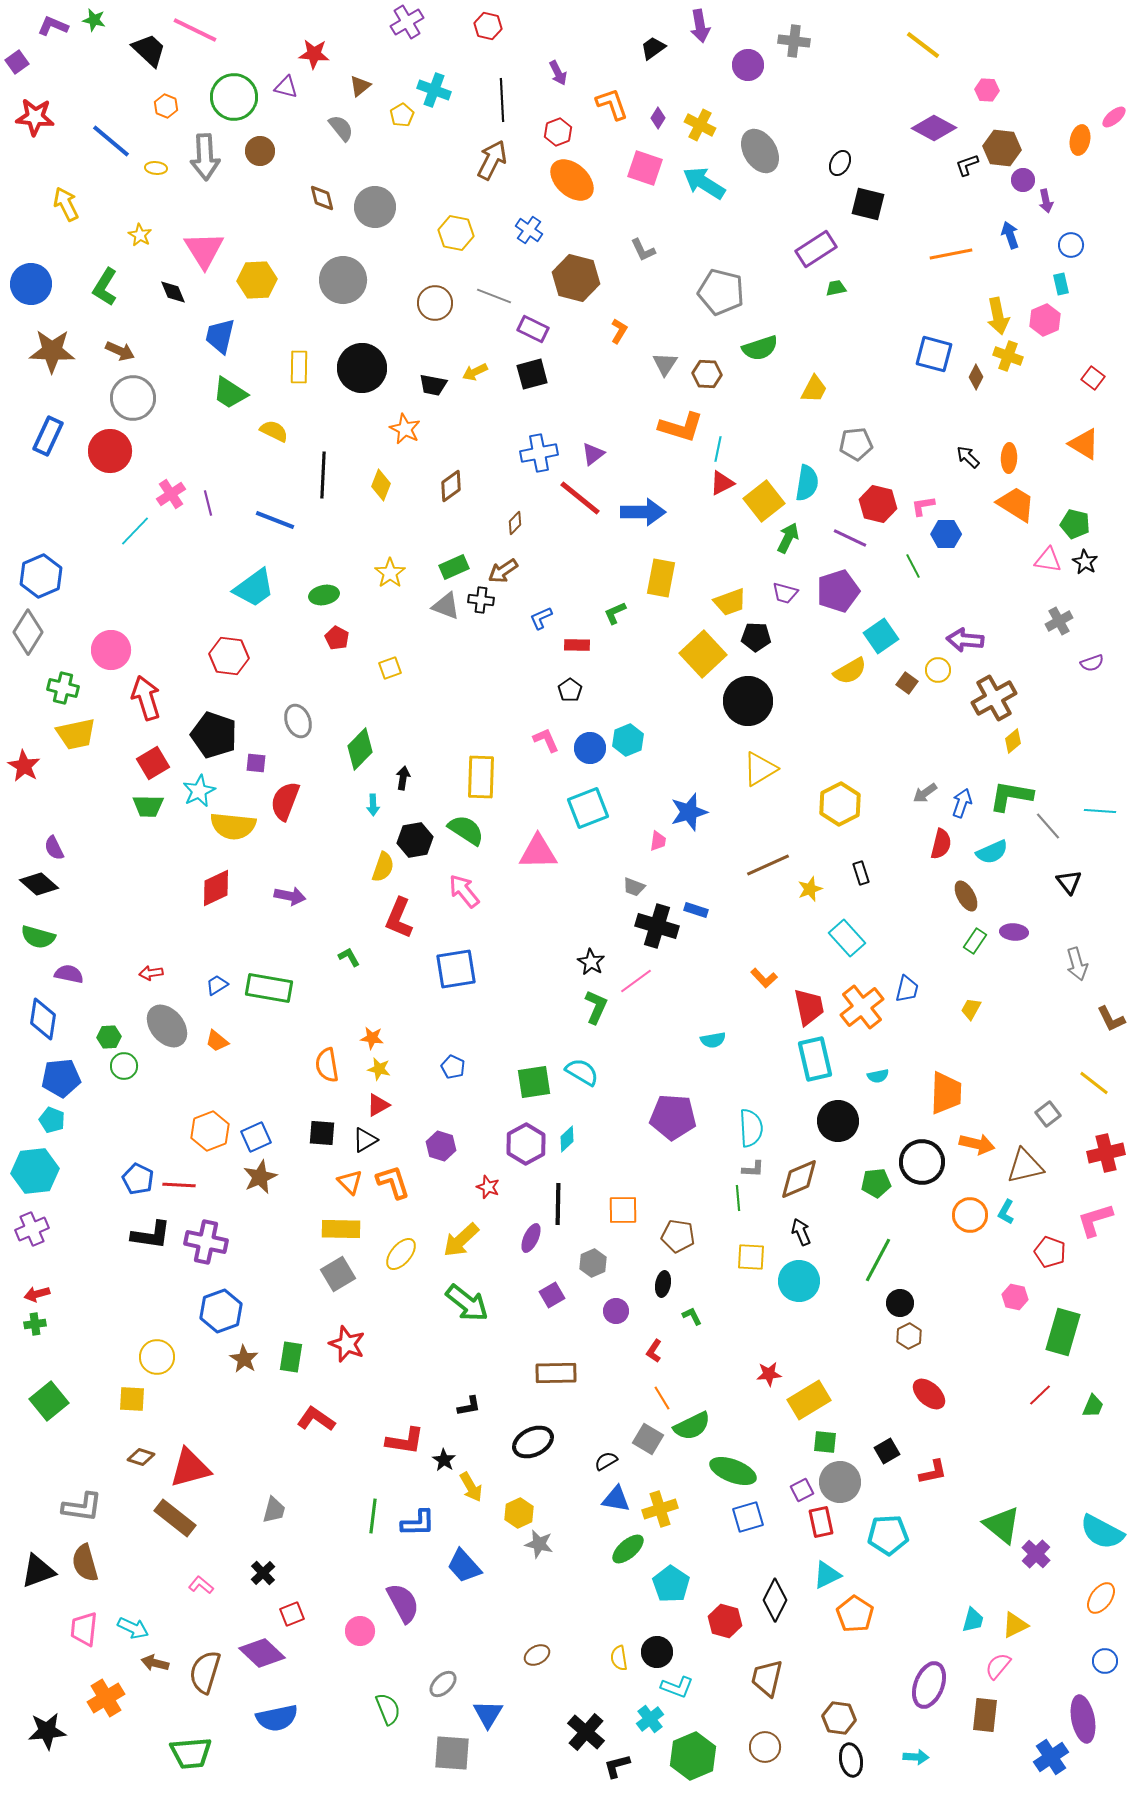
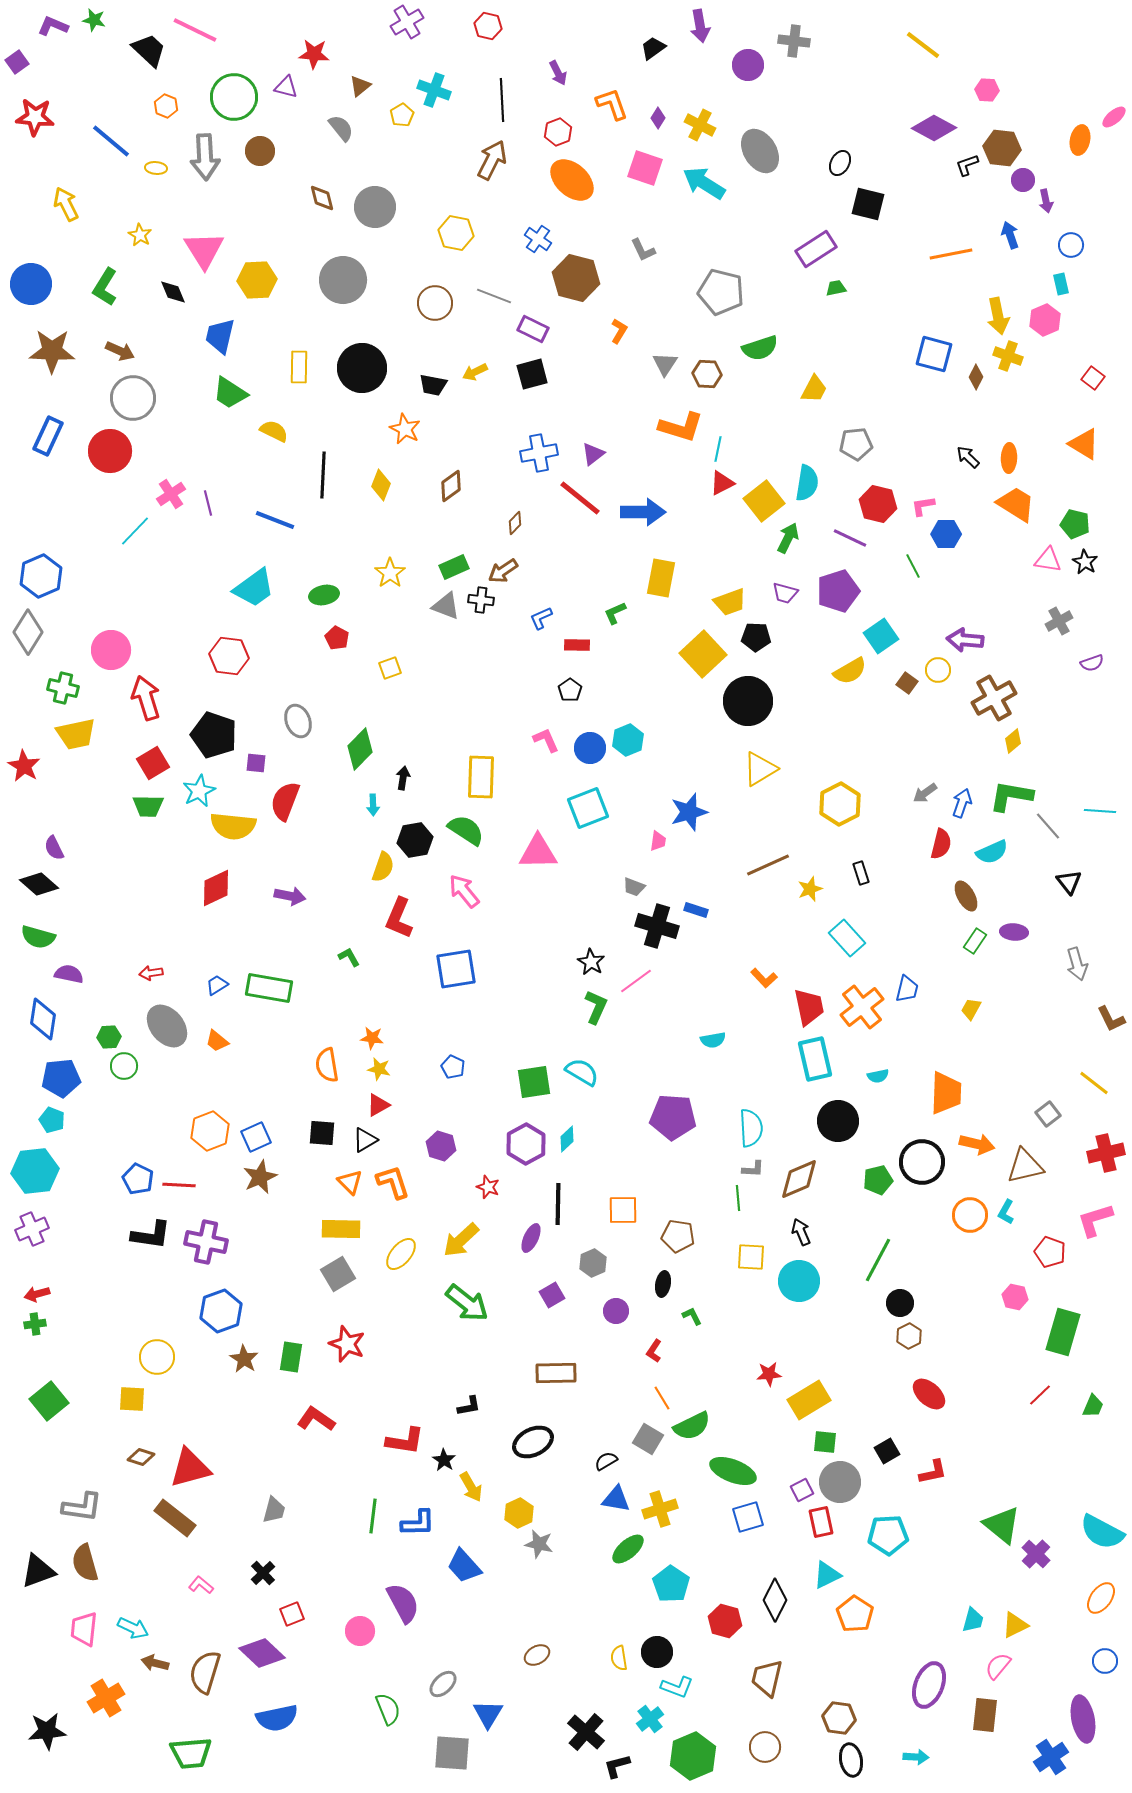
blue cross at (529, 230): moved 9 px right, 9 px down
green pentagon at (876, 1183): moved 2 px right, 3 px up; rotated 8 degrees counterclockwise
